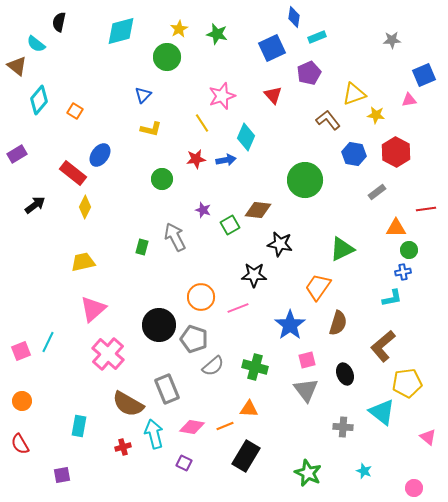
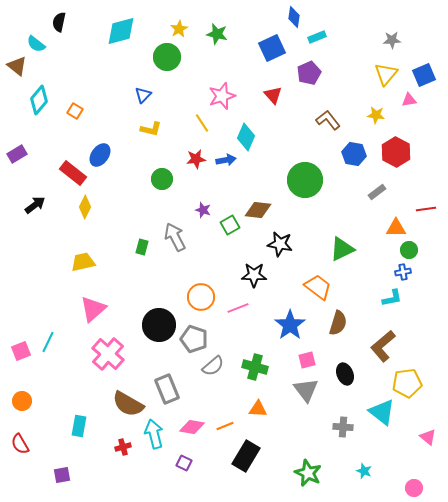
yellow triangle at (354, 94): moved 32 px right, 20 px up; rotated 30 degrees counterclockwise
orange trapezoid at (318, 287): rotated 92 degrees clockwise
orange triangle at (249, 409): moved 9 px right
